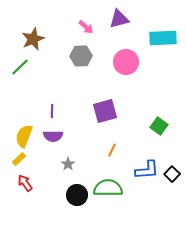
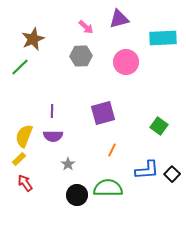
purple square: moved 2 px left, 2 px down
